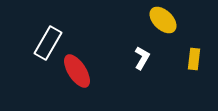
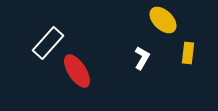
white rectangle: rotated 12 degrees clockwise
yellow rectangle: moved 6 px left, 6 px up
